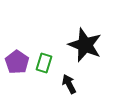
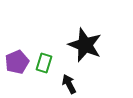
purple pentagon: rotated 15 degrees clockwise
